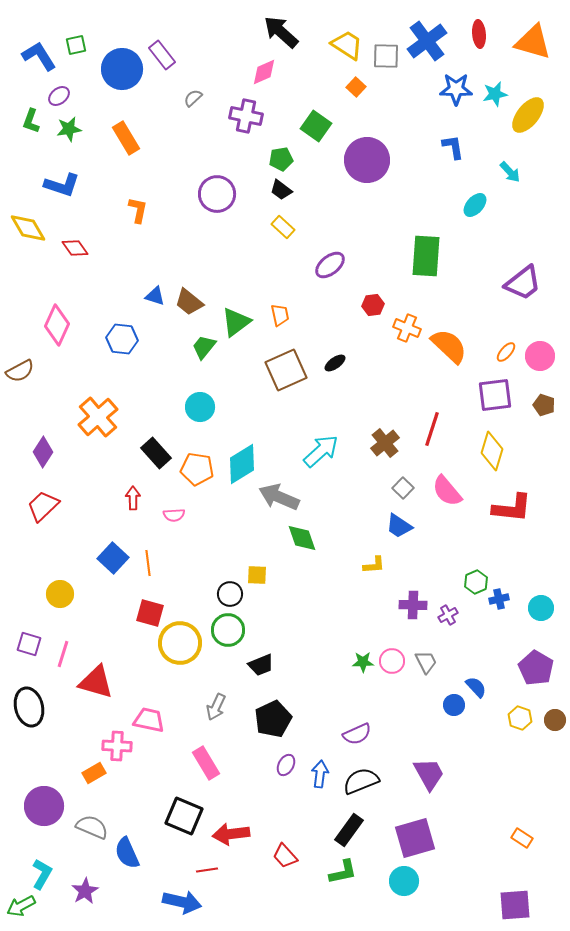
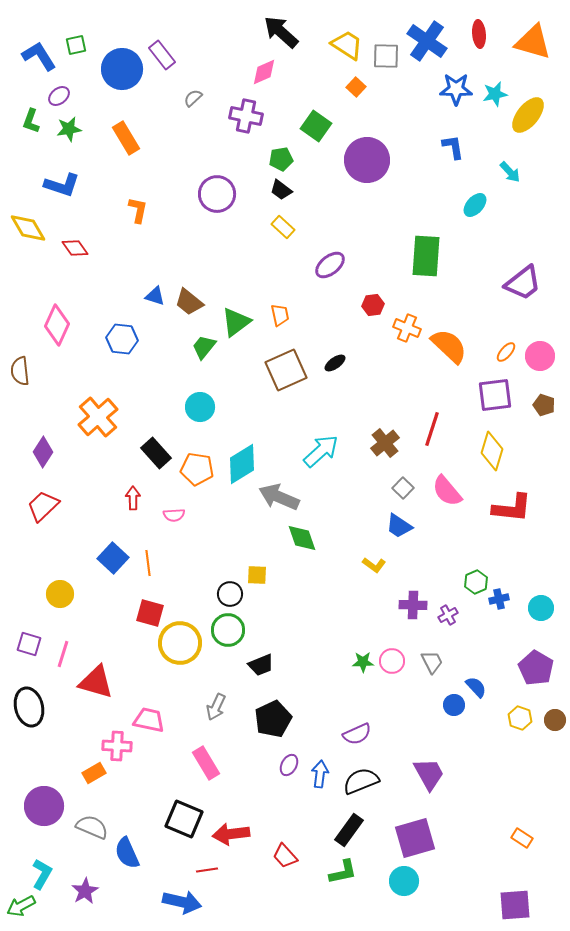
blue cross at (427, 41): rotated 18 degrees counterclockwise
brown semicircle at (20, 371): rotated 112 degrees clockwise
yellow L-shape at (374, 565): rotated 40 degrees clockwise
gray trapezoid at (426, 662): moved 6 px right
purple ellipse at (286, 765): moved 3 px right
black square at (184, 816): moved 3 px down
